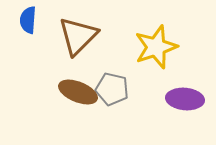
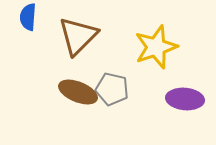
blue semicircle: moved 3 px up
